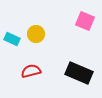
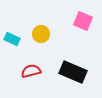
pink square: moved 2 px left
yellow circle: moved 5 px right
black rectangle: moved 6 px left, 1 px up
